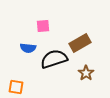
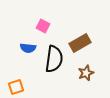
pink square: rotated 32 degrees clockwise
black semicircle: rotated 116 degrees clockwise
brown star: rotated 14 degrees clockwise
orange square: rotated 28 degrees counterclockwise
